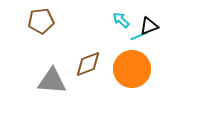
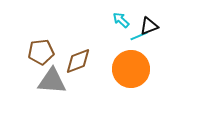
brown pentagon: moved 31 px down
brown diamond: moved 10 px left, 3 px up
orange circle: moved 1 px left
